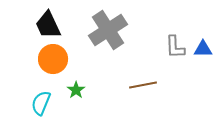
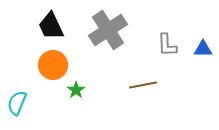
black trapezoid: moved 3 px right, 1 px down
gray L-shape: moved 8 px left, 2 px up
orange circle: moved 6 px down
cyan semicircle: moved 24 px left
